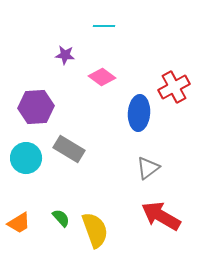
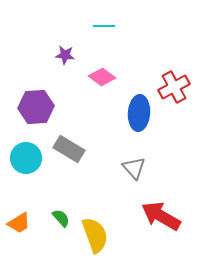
gray triangle: moved 14 px left; rotated 35 degrees counterclockwise
yellow semicircle: moved 5 px down
